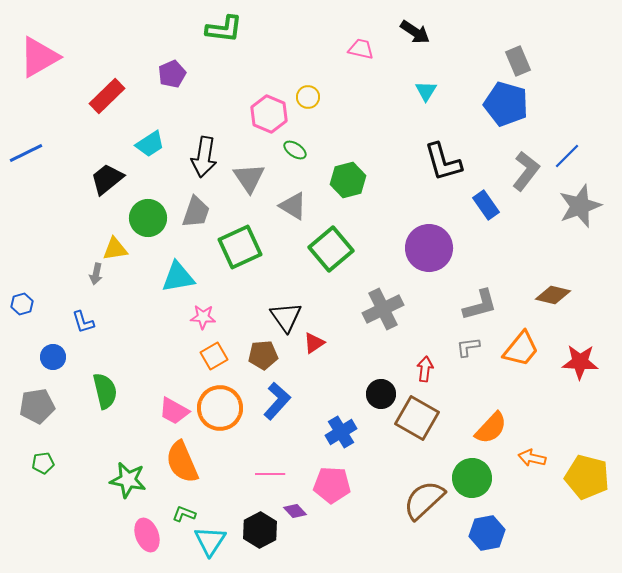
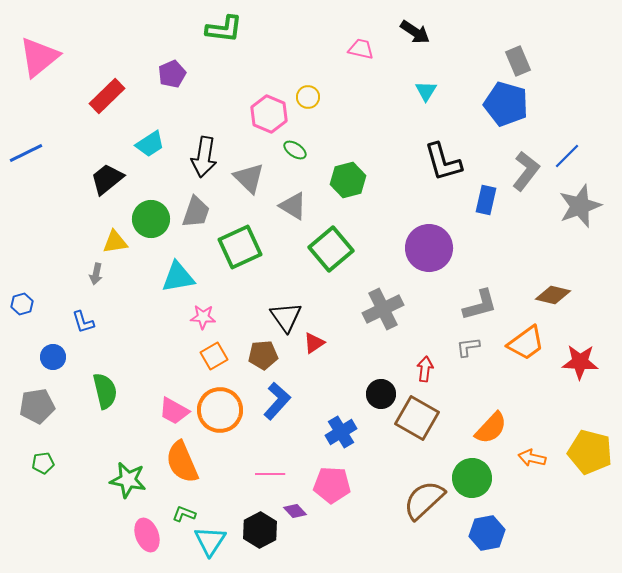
pink triangle at (39, 57): rotated 9 degrees counterclockwise
gray triangle at (249, 178): rotated 12 degrees counterclockwise
blue rectangle at (486, 205): moved 5 px up; rotated 48 degrees clockwise
green circle at (148, 218): moved 3 px right, 1 px down
yellow triangle at (115, 249): moved 7 px up
orange trapezoid at (521, 349): moved 5 px right, 6 px up; rotated 15 degrees clockwise
orange circle at (220, 408): moved 2 px down
yellow pentagon at (587, 477): moved 3 px right, 25 px up
